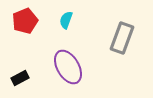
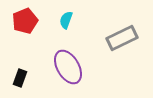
gray rectangle: rotated 44 degrees clockwise
black rectangle: rotated 42 degrees counterclockwise
